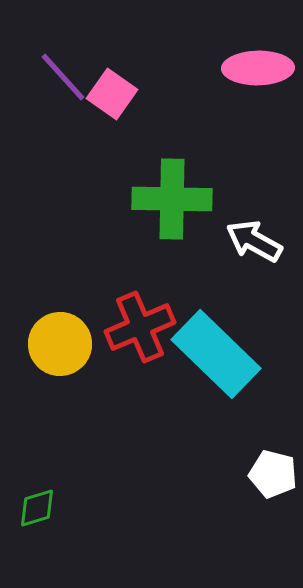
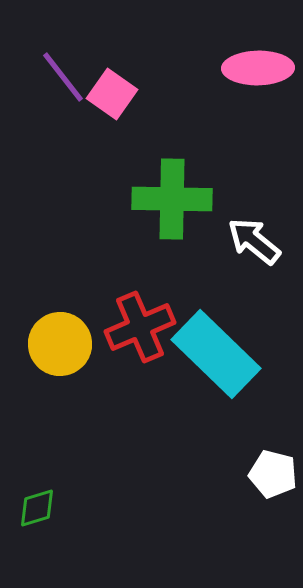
purple line: rotated 4 degrees clockwise
white arrow: rotated 10 degrees clockwise
